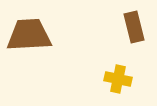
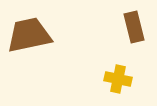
brown trapezoid: rotated 9 degrees counterclockwise
